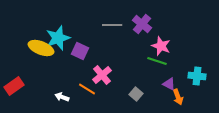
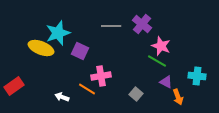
gray line: moved 1 px left, 1 px down
cyan star: moved 5 px up
green line: rotated 12 degrees clockwise
pink cross: moved 1 px left, 1 px down; rotated 30 degrees clockwise
purple triangle: moved 3 px left, 2 px up
